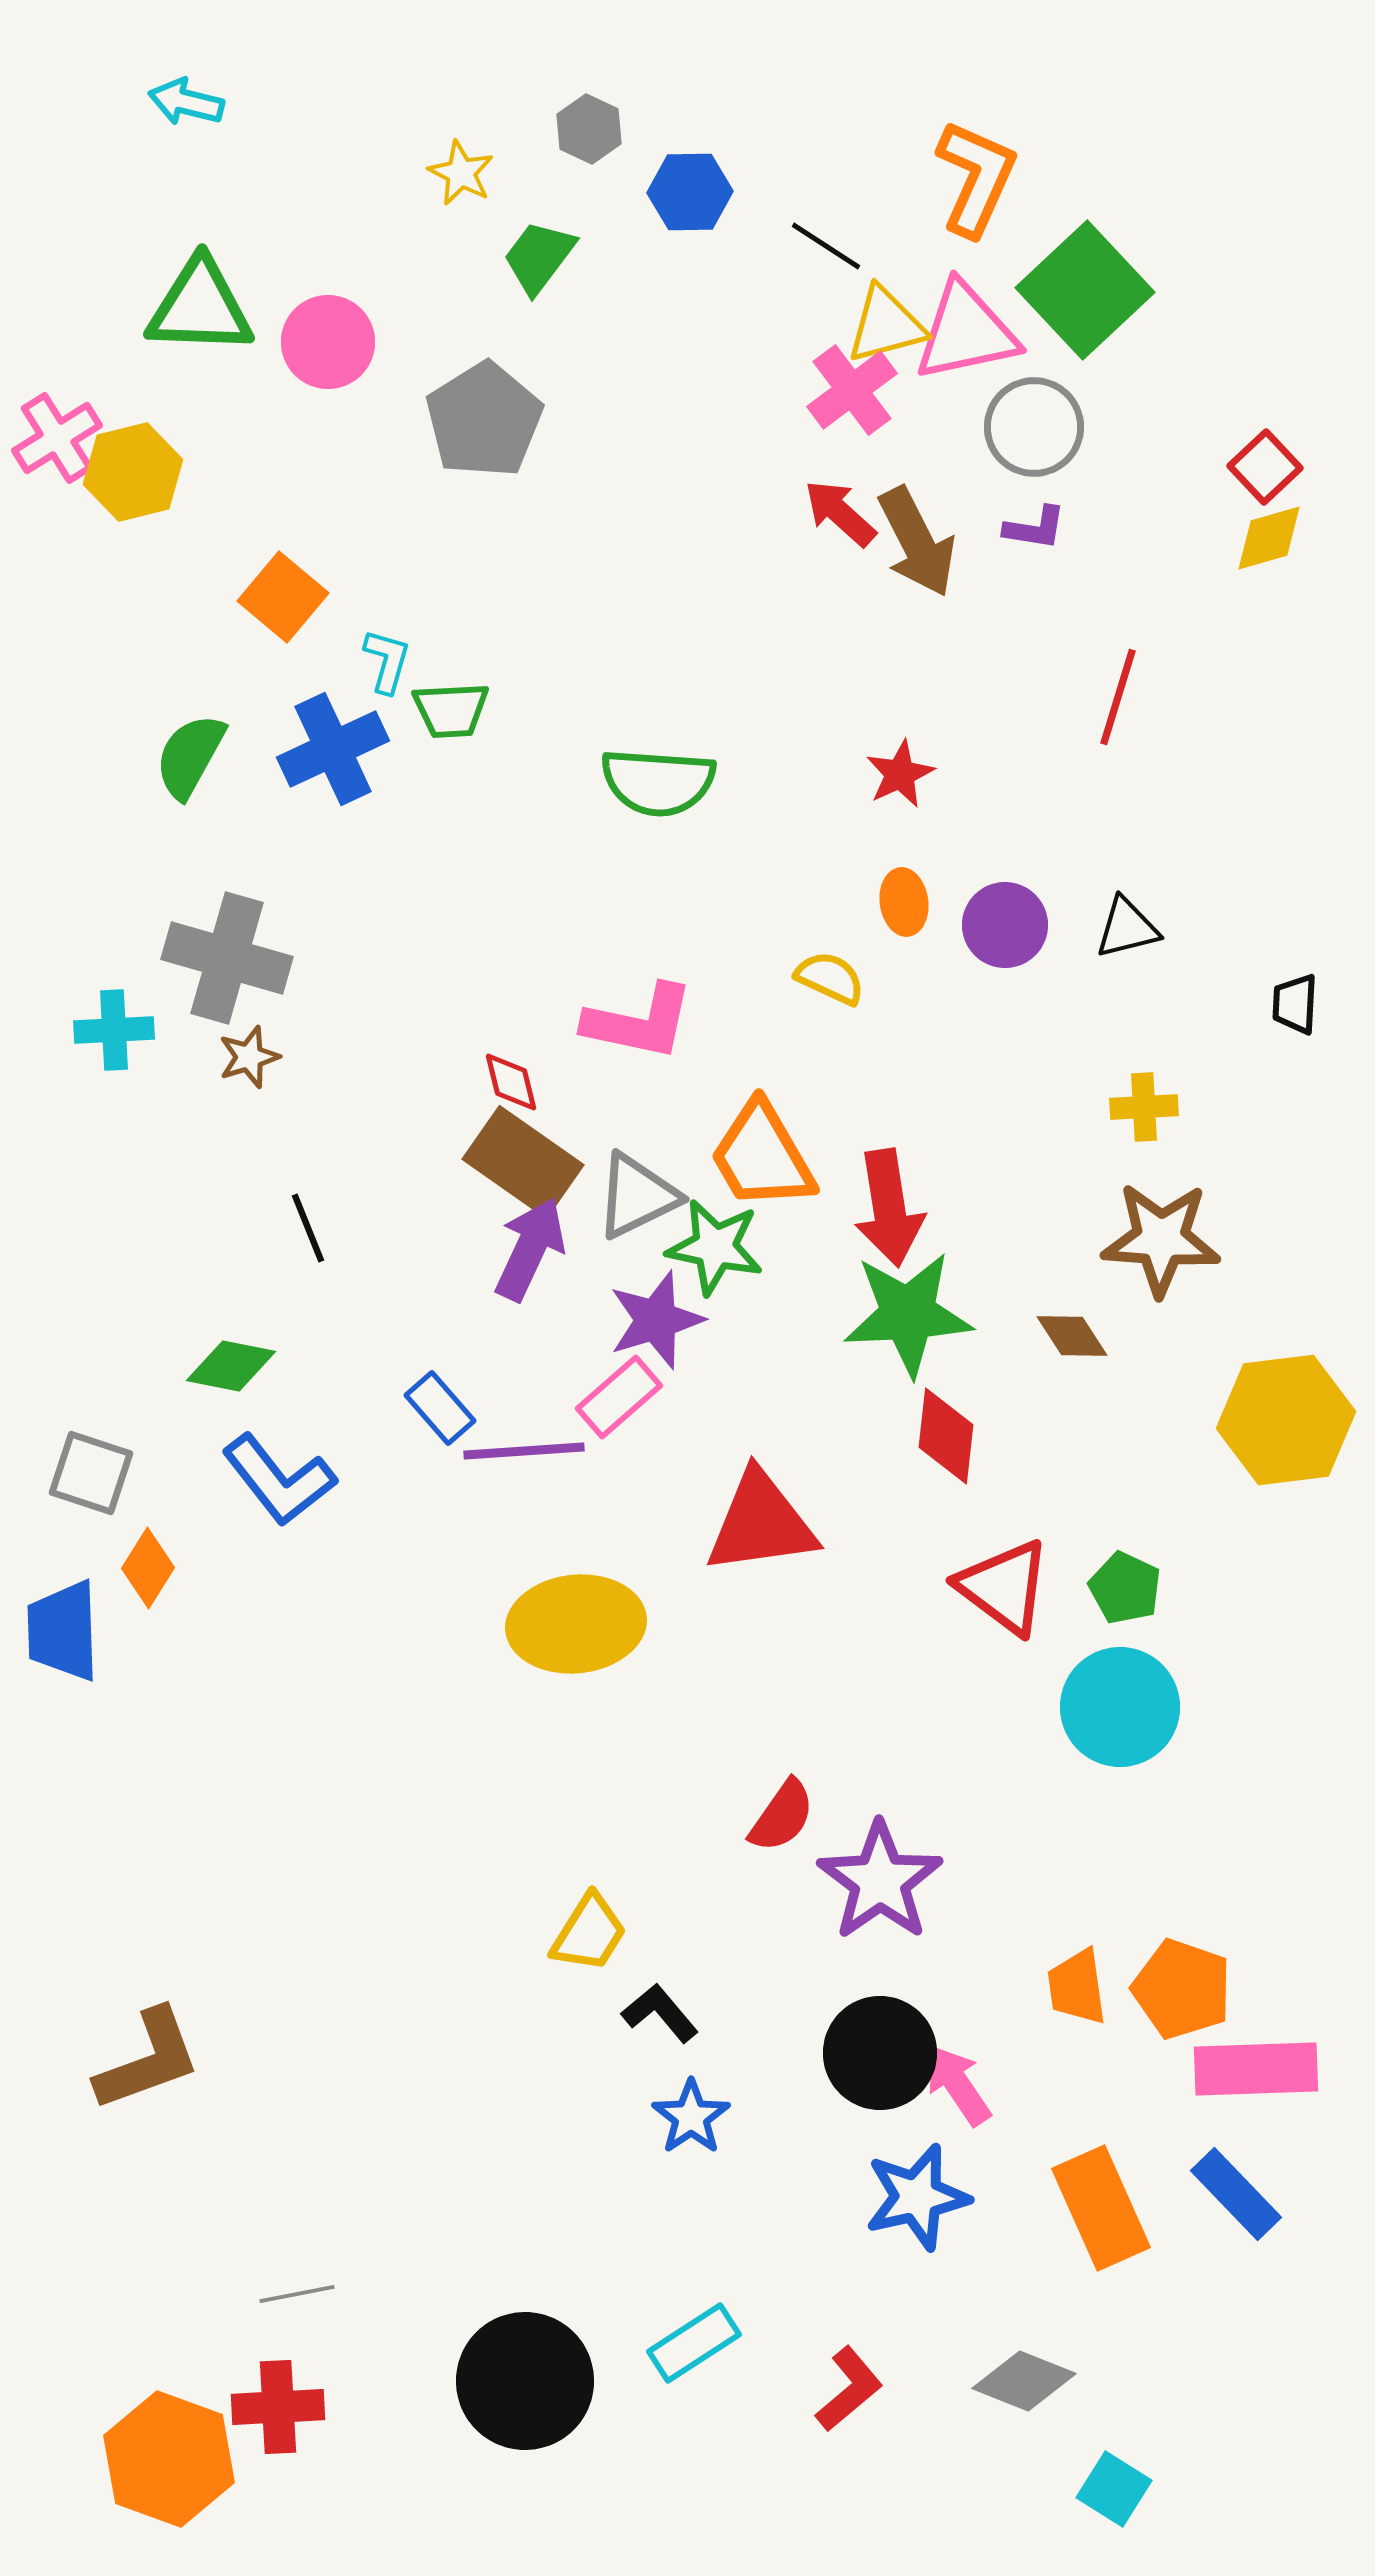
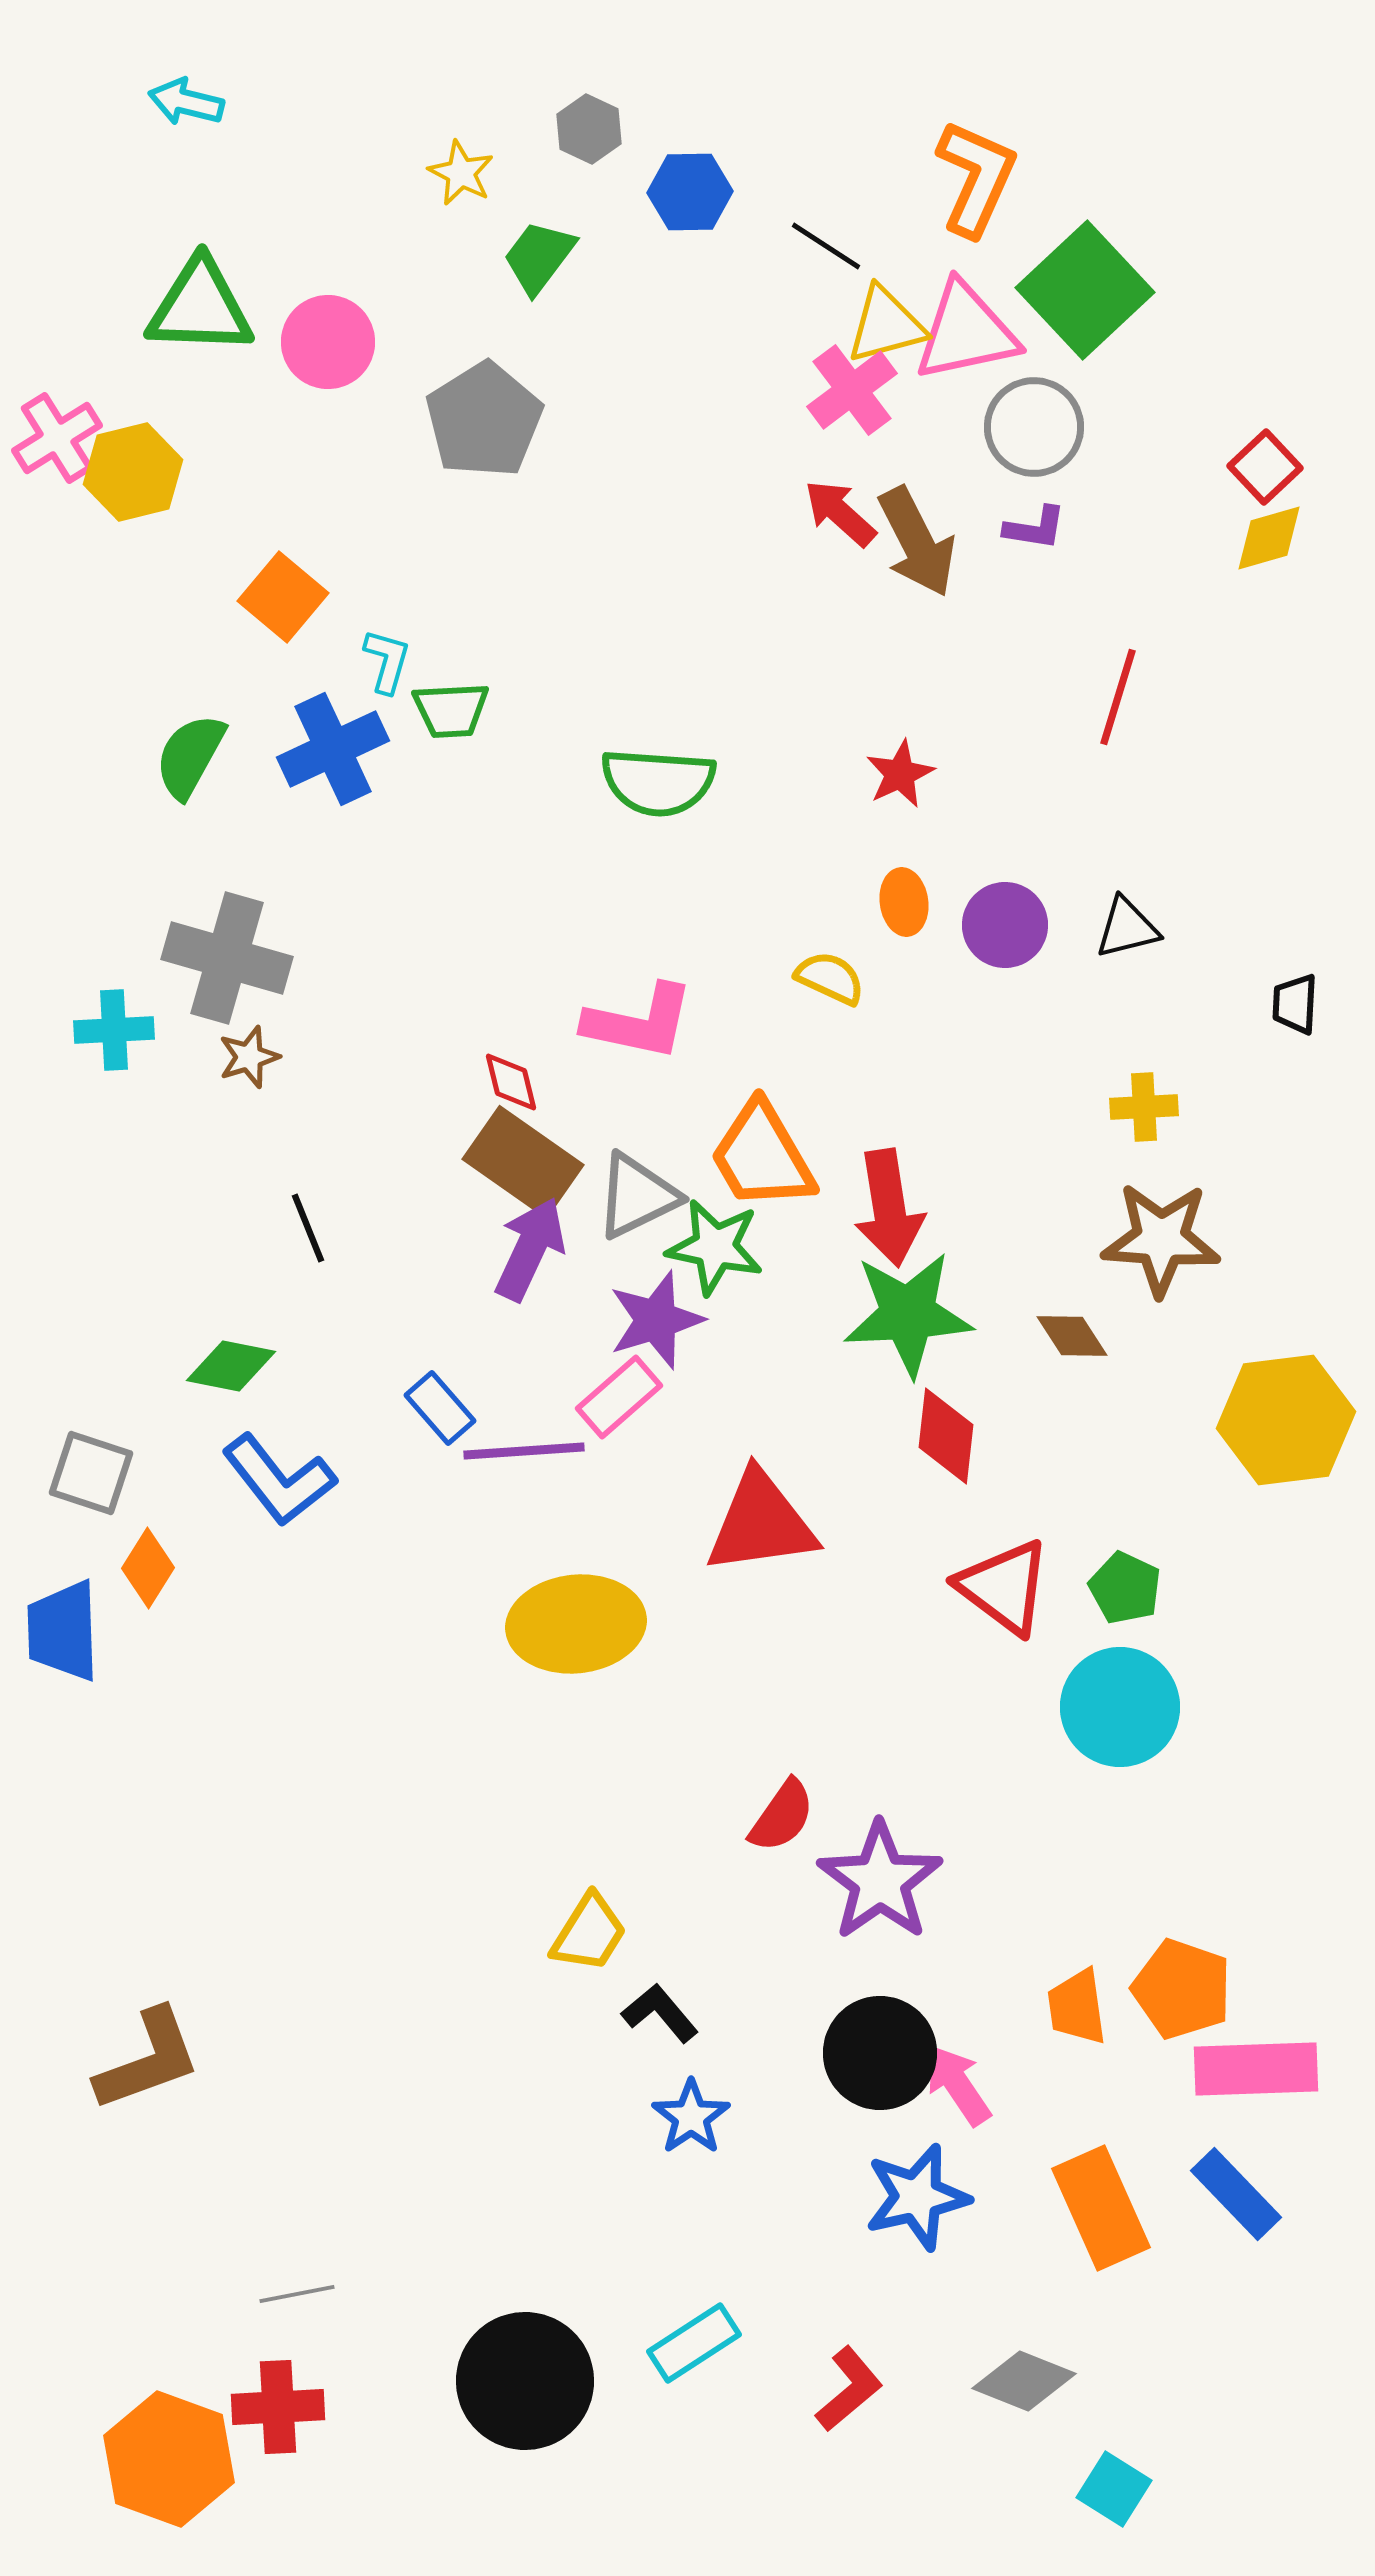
orange trapezoid at (1077, 1987): moved 20 px down
